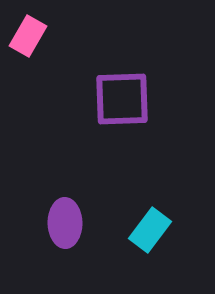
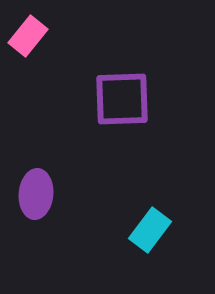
pink rectangle: rotated 9 degrees clockwise
purple ellipse: moved 29 px left, 29 px up; rotated 6 degrees clockwise
